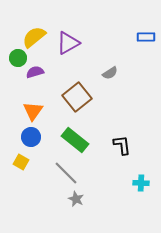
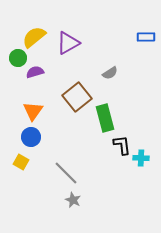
green rectangle: moved 30 px right, 22 px up; rotated 36 degrees clockwise
cyan cross: moved 25 px up
gray star: moved 3 px left, 1 px down
